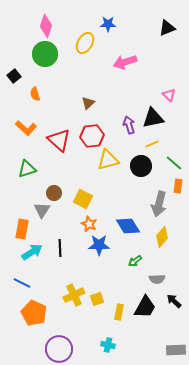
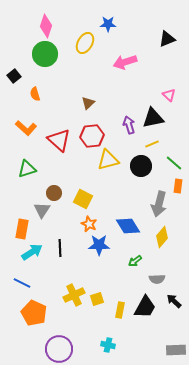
black triangle at (167, 28): moved 11 px down
yellow rectangle at (119, 312): moved 1 px right, 2 px up
